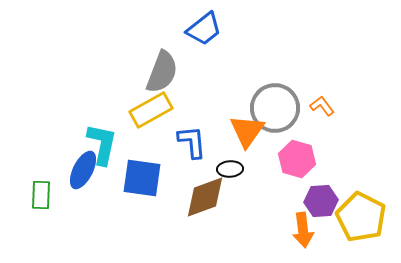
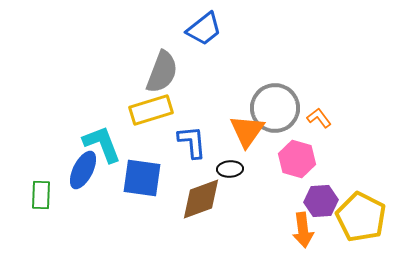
orange L-shape: moved 3 px left, 12 px down
yellow rectangle: rotated 12 degrees clockwise
cyan L-shape: rotated 33 degrees counterclockwise
brown diamond: moved 4 px left, 2 px down
